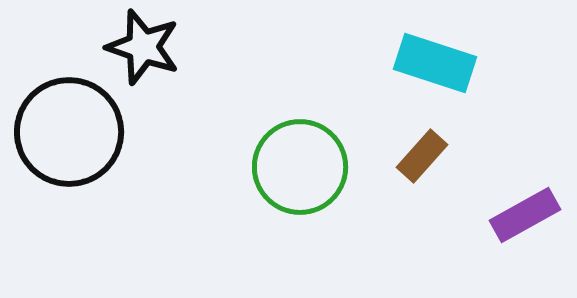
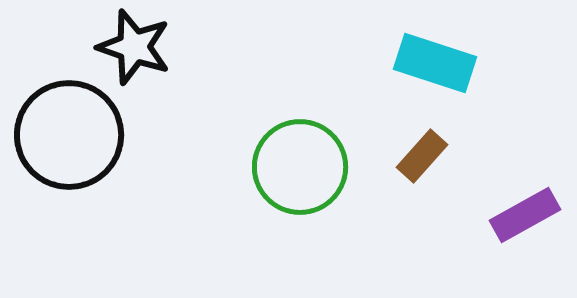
black star: moved 9 px left
black circle: moved 3 px down
